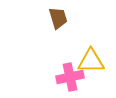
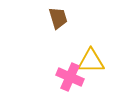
pink cross: rotated 36 degrees clockwise
